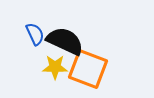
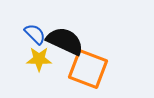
blue semicircle: rotated 20 degrees counterclockwise
yellow star: moved 16 px left, 8 px up
